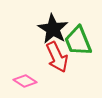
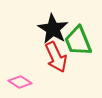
red arrow: moved 1 px left
pink diamond: moved 5 px left, 1 px down
